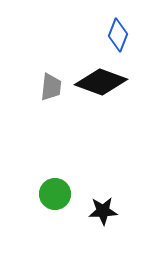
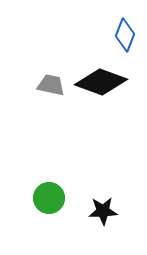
blue diamond: moved 7 px right
gray trapezoid: moved 2 px up; rotated 84 degrees counterclockwise
green circle: moved 6 px left, 4 px down
